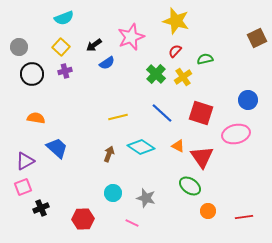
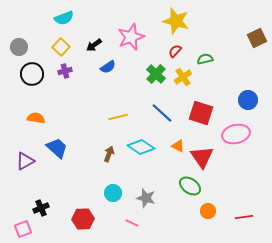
blue semicircle: moved 1 px right, 4 px down
pink square: moved 42 px down
